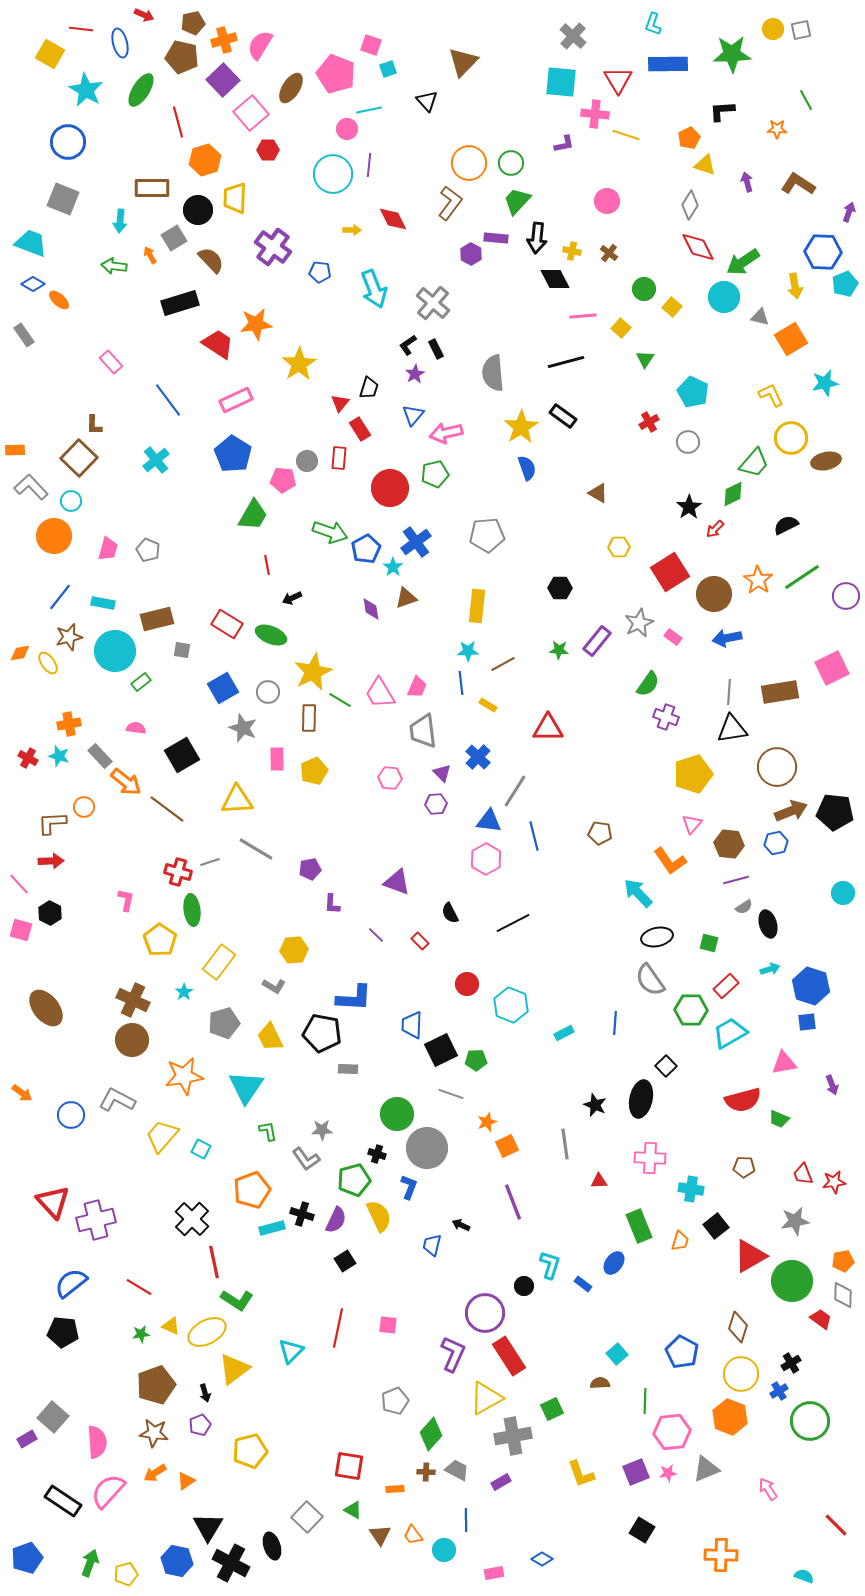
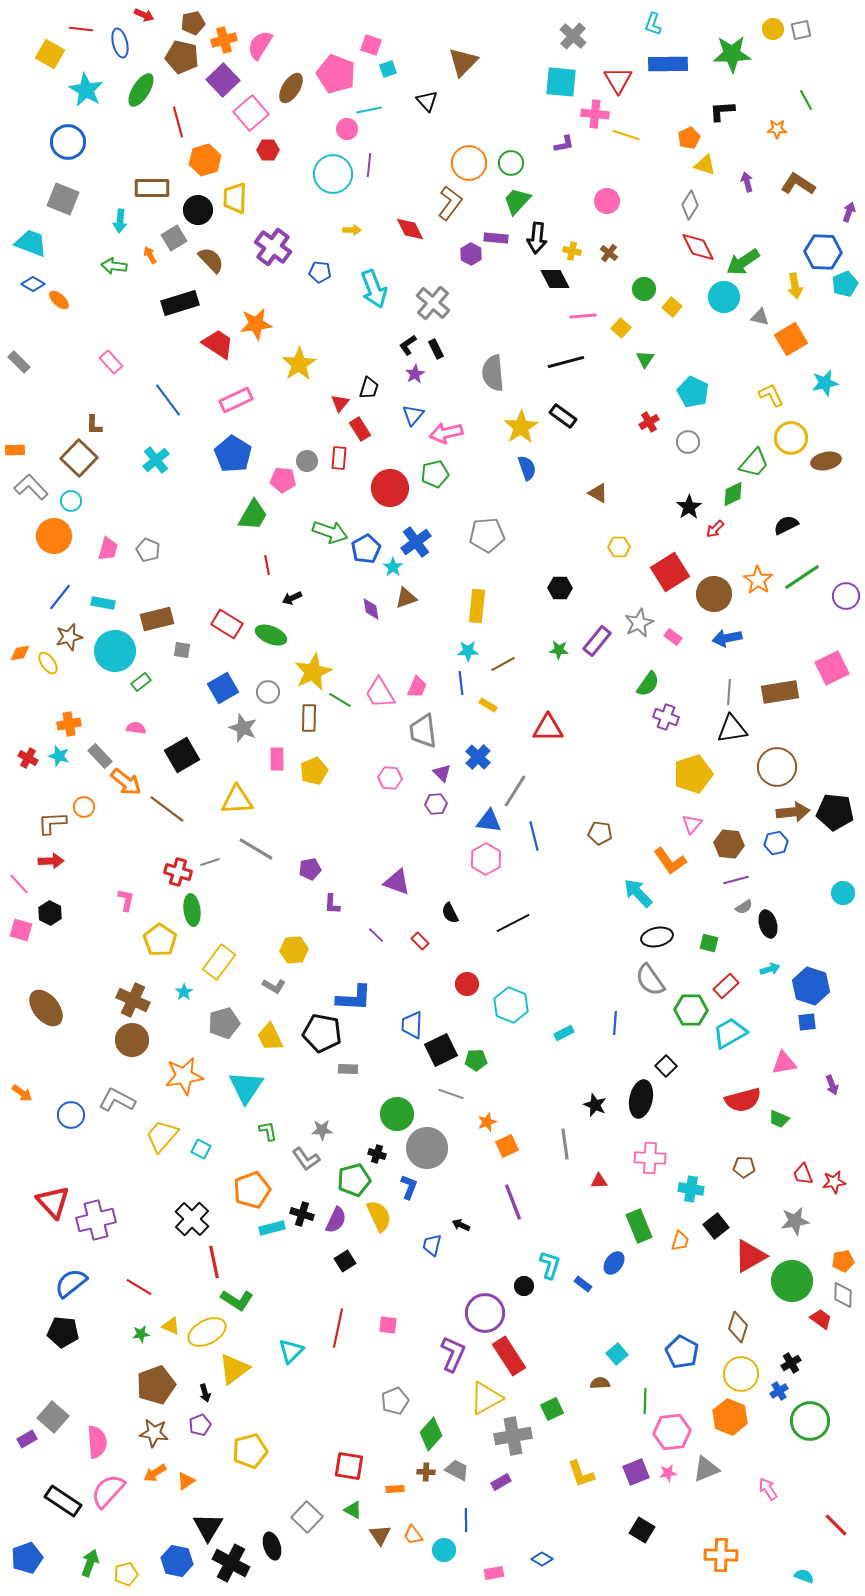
red diamond at (393, 219): moved 17 px right, 10 px down
gray rectangle at (24, 335): moved 5 px left, 27 px down; rotated 10 degrees counterclockwise
brown arrow at (791, 811): moved 2 px right, 1 px down; rotated 16 degrees clockwise
